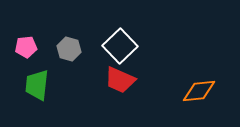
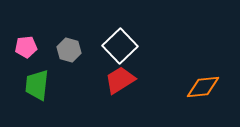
gray hexagon: moved 1 px down
red trapezoid: rotated 124 degrees clockwise
orange diamond: moved 4 px right, 4 px up
